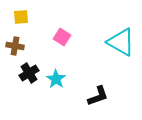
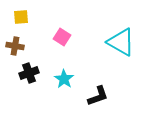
black cross: rotated 12 degrees clockwise
cyan star: moved 8 px right
